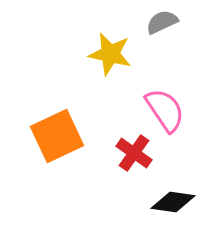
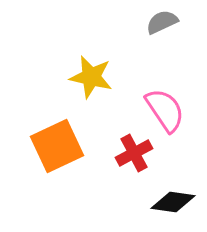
yellow star: moved 19 px left, 23 px down
orange square: moved 10 px down
red cross: rotated 27 degrees clockwise
